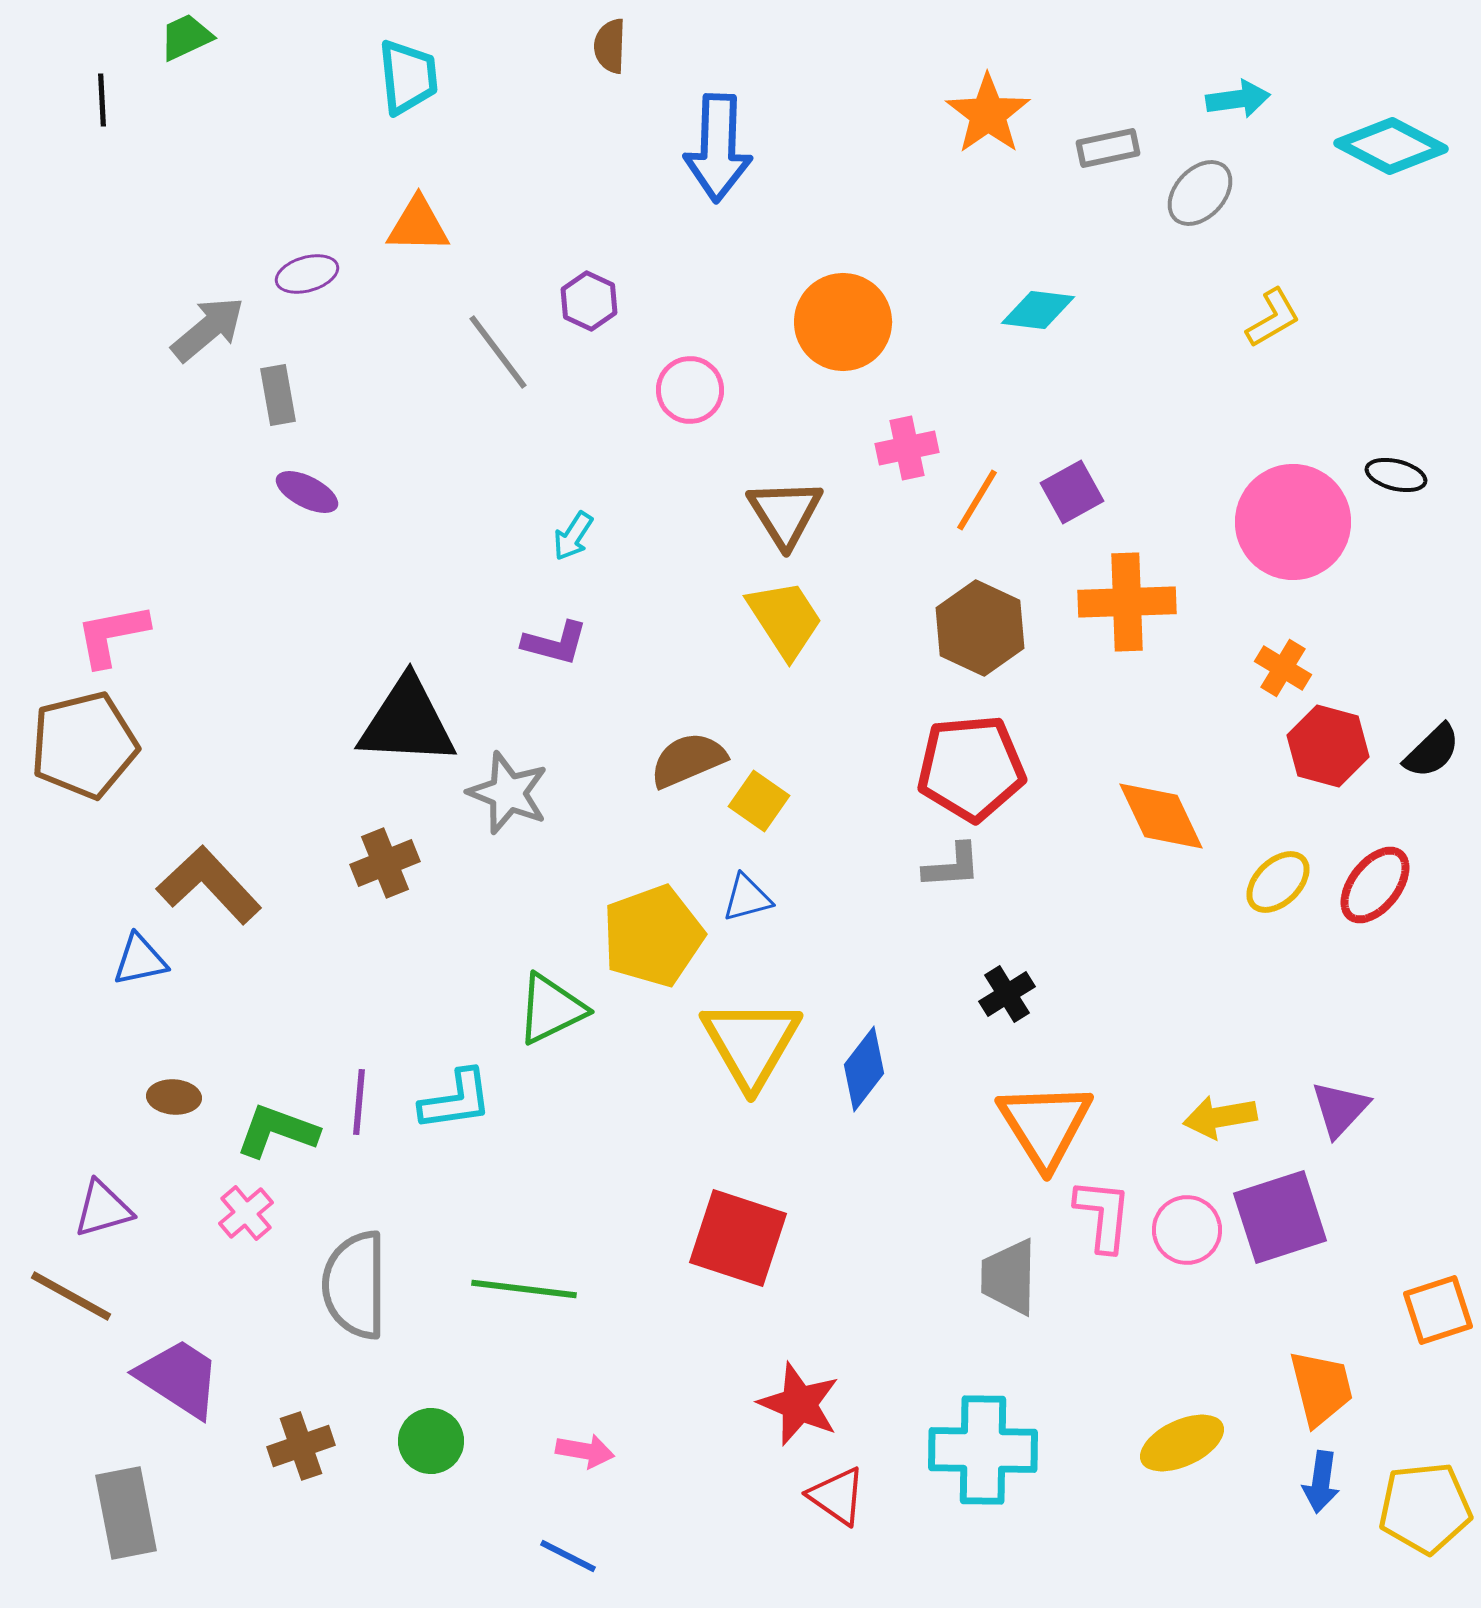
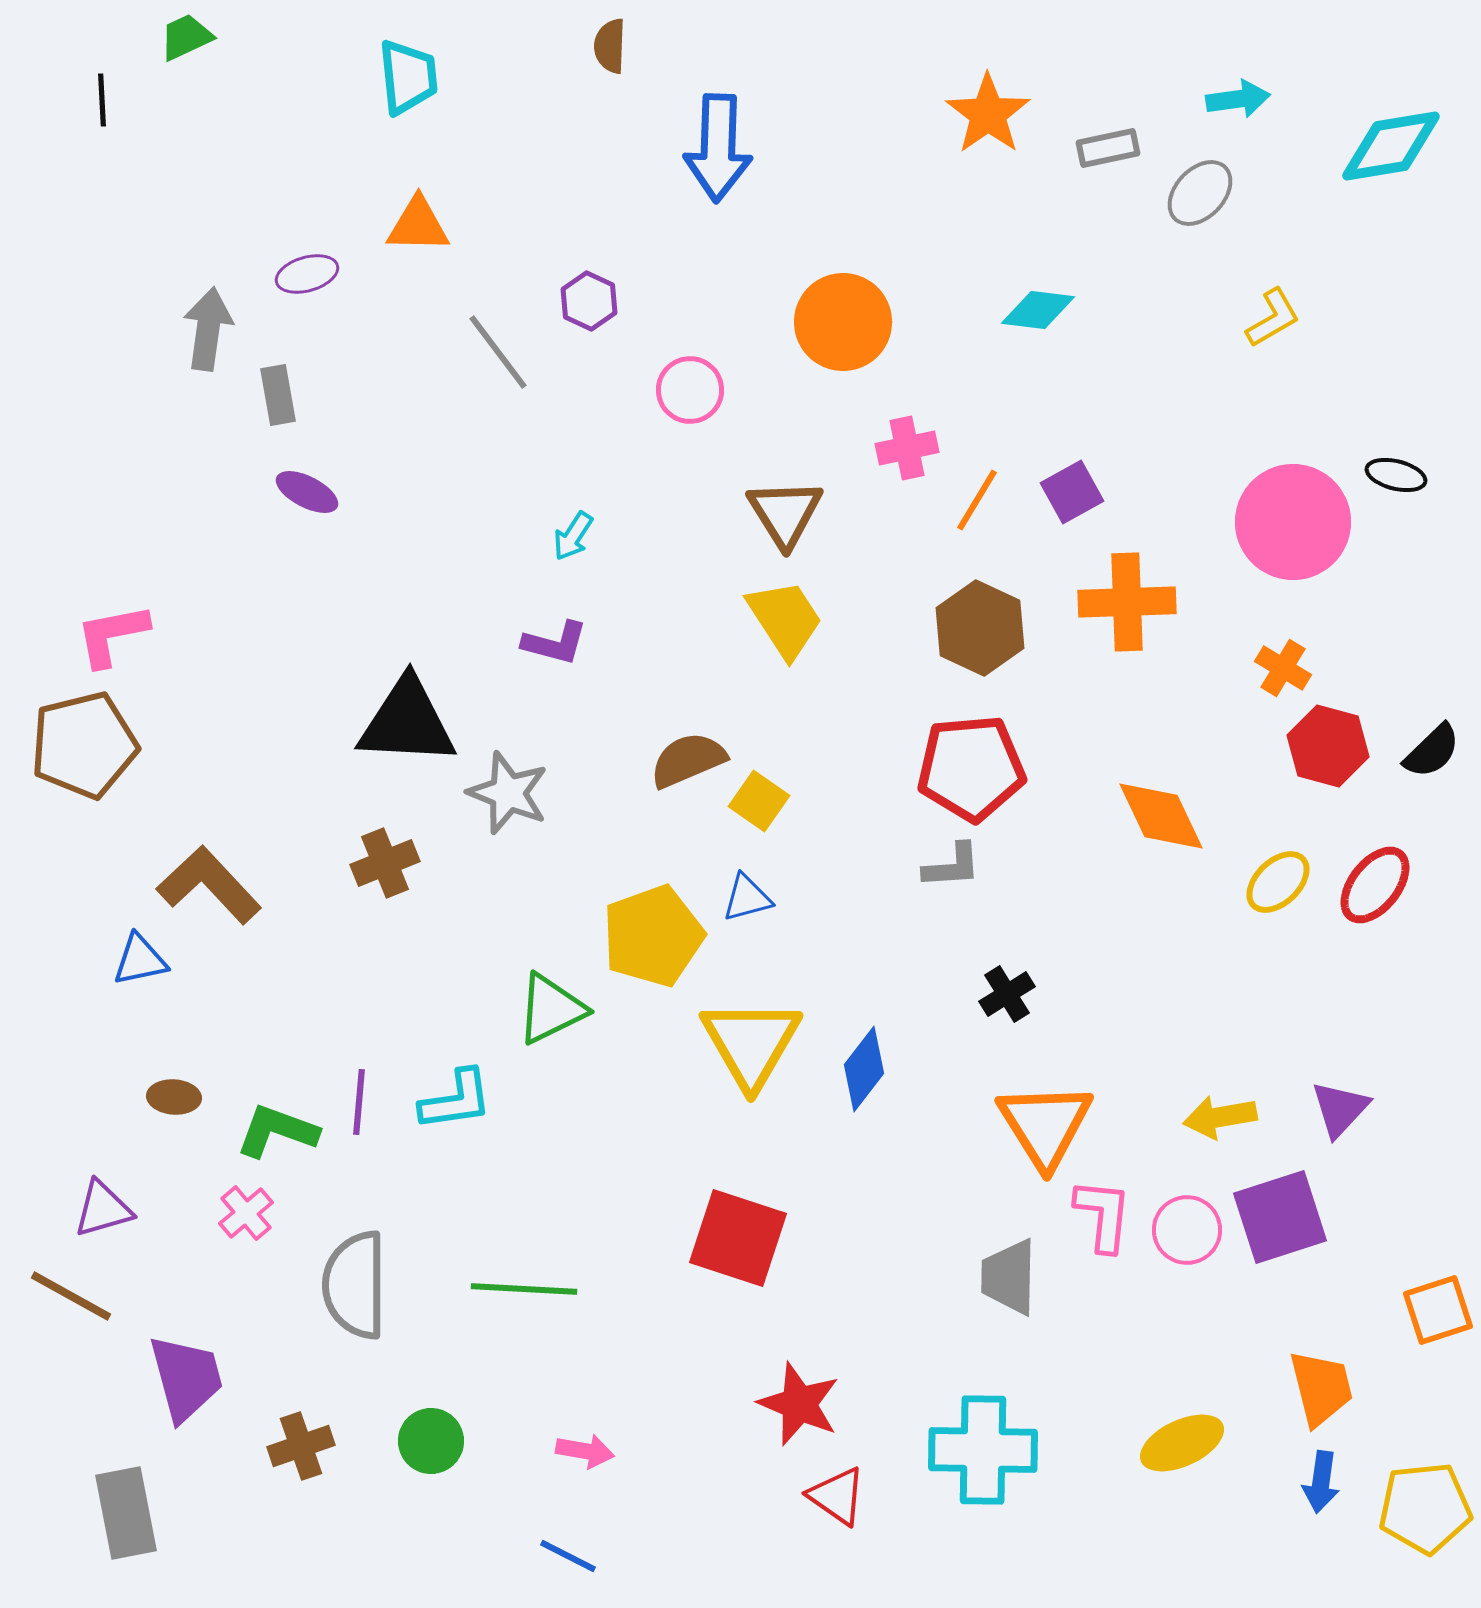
cyan diamond at (1391, 146): rotated 37 degrees counterclockwise
gray arrow at (208, 329): rotated 42 degrees counterclockwise
green line at (524, 1289): rotated 4 degrees counterclockwise
purple trapezoid at (179, 1378): moved 7 px right; rotated 42 degrees clockwise
